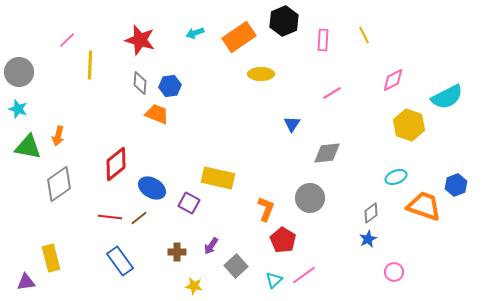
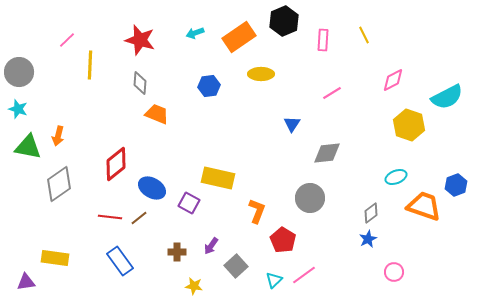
blue hexagon at (170, 86): moved 39 px right
orange L-shape at (266, 209): moved 9 px left, 2 px down
yellow rectangle at (51, 258): moved 4 px right; rotated 68 degrees counterclockwise
